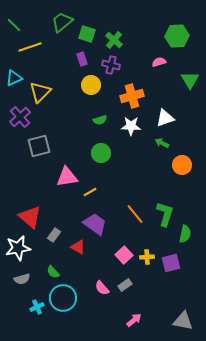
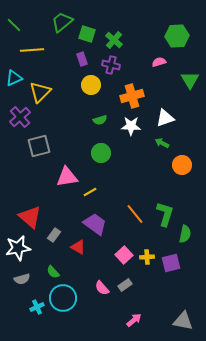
yellow line at (30, 47): moved 2 px right, 3 px down; rotated 15 degrees clockwise
